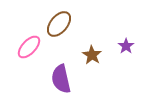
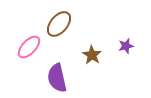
purple star: rotated 21 degrees clockwise
purple semicircle: moved 4 px left, 1 px up
